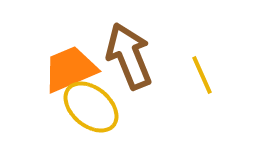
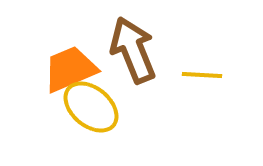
brown arrow: moved 4 px right, 6 px up
yellow line: rotated 63 degrees counterclockwise
